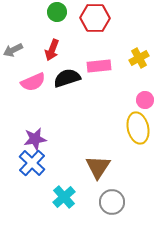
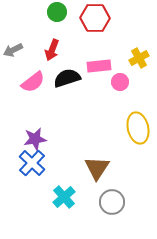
pink semicircle: rotated 15 degrees counterclockwise
pink circle: moved 25 px left, 18 px up
brown triangle: moved 1 px left, 1 px down
